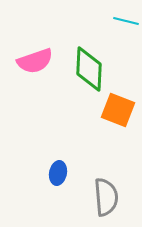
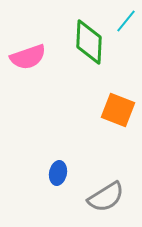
cyan line: rotated 65 degrees counterclockwise
pink semicircle: moved 7 px left, 4 px up
green diamond: moved 27 px up
gray semicircle: rotated 63 degrees clockwise
